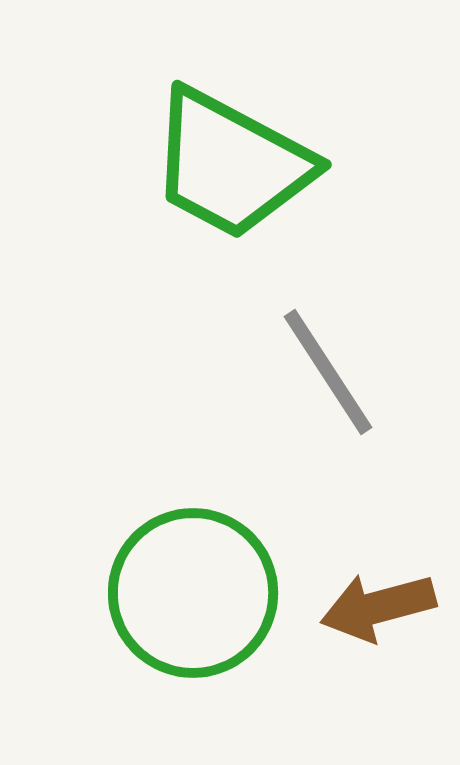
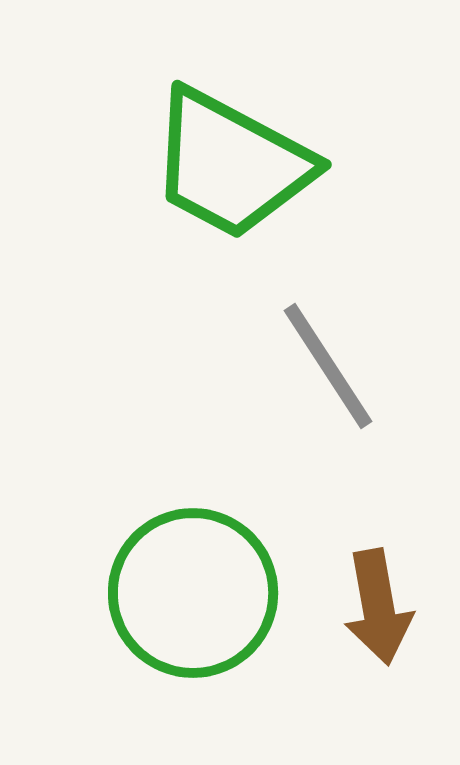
gray line: moved 6 px up
brown arrow: rotated 85 degrees counterclockwise
